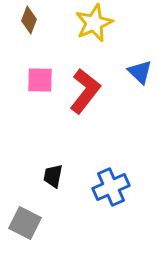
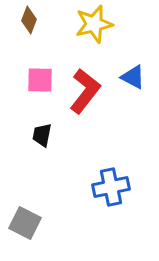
yellow star: moved 1 px down; rotated 9 degrees clockwise
blue triangle: moved 7 px left, 5 px down; rotated 16 degrees counterclockwise
black trapezoid: moved 11 px left, 41 px up
blue cross: rotated 12 degrees clockwise
